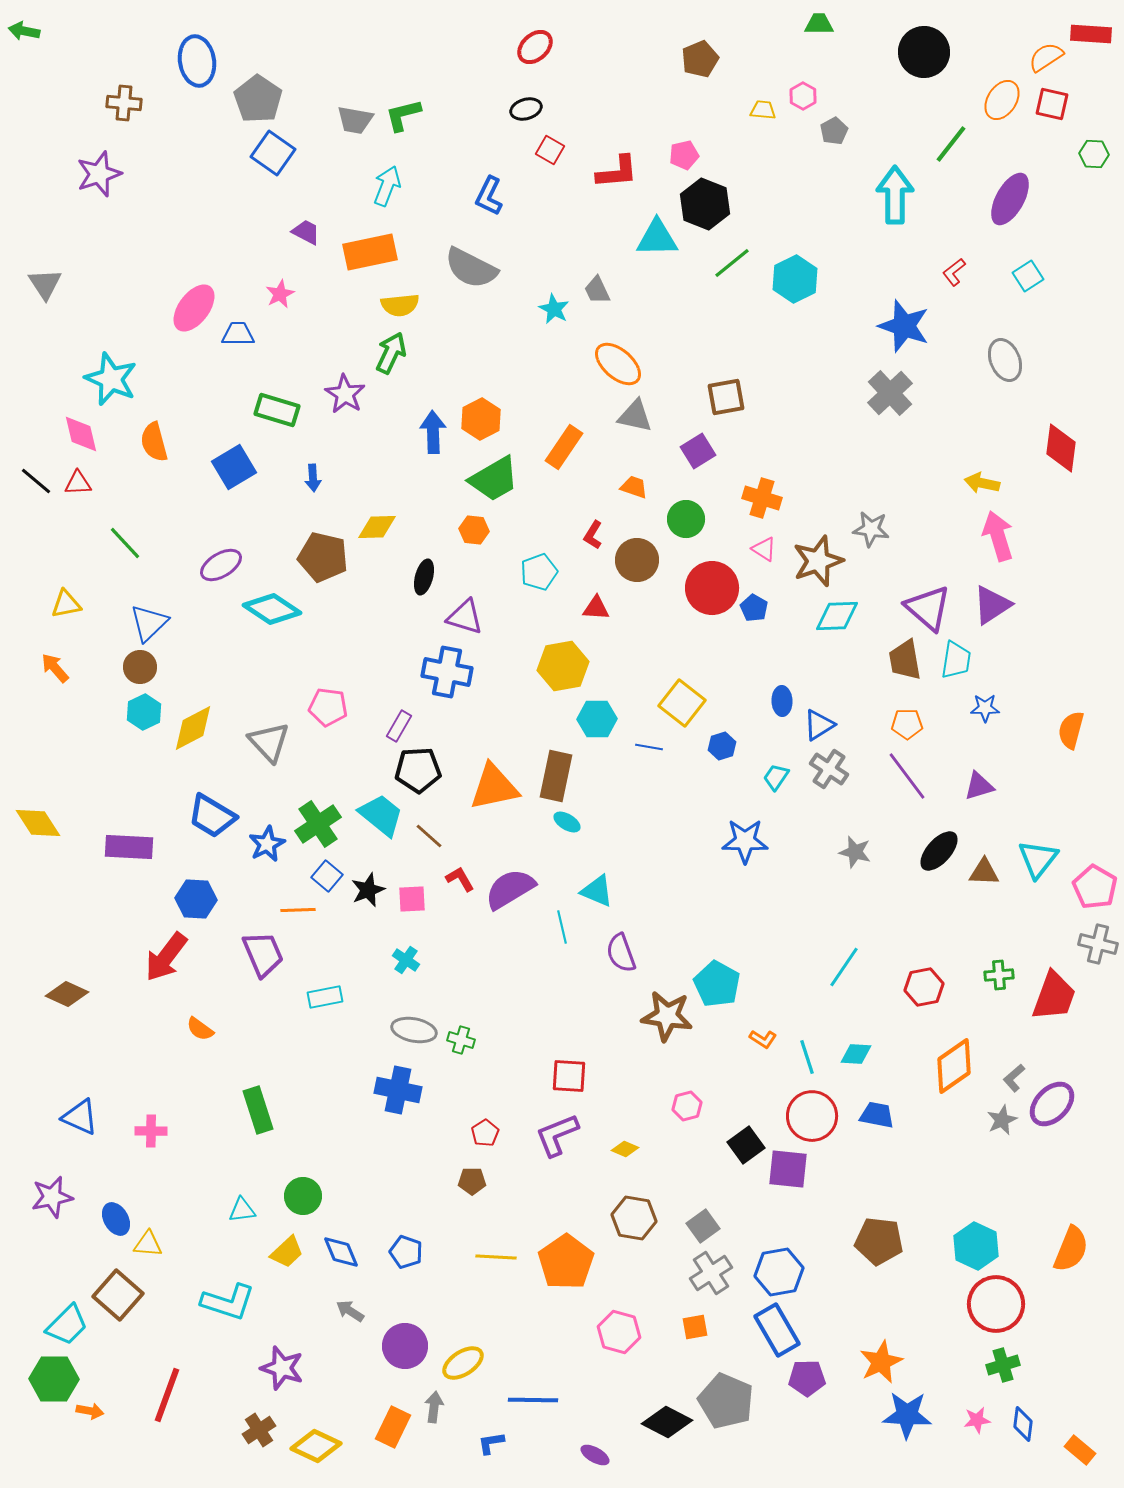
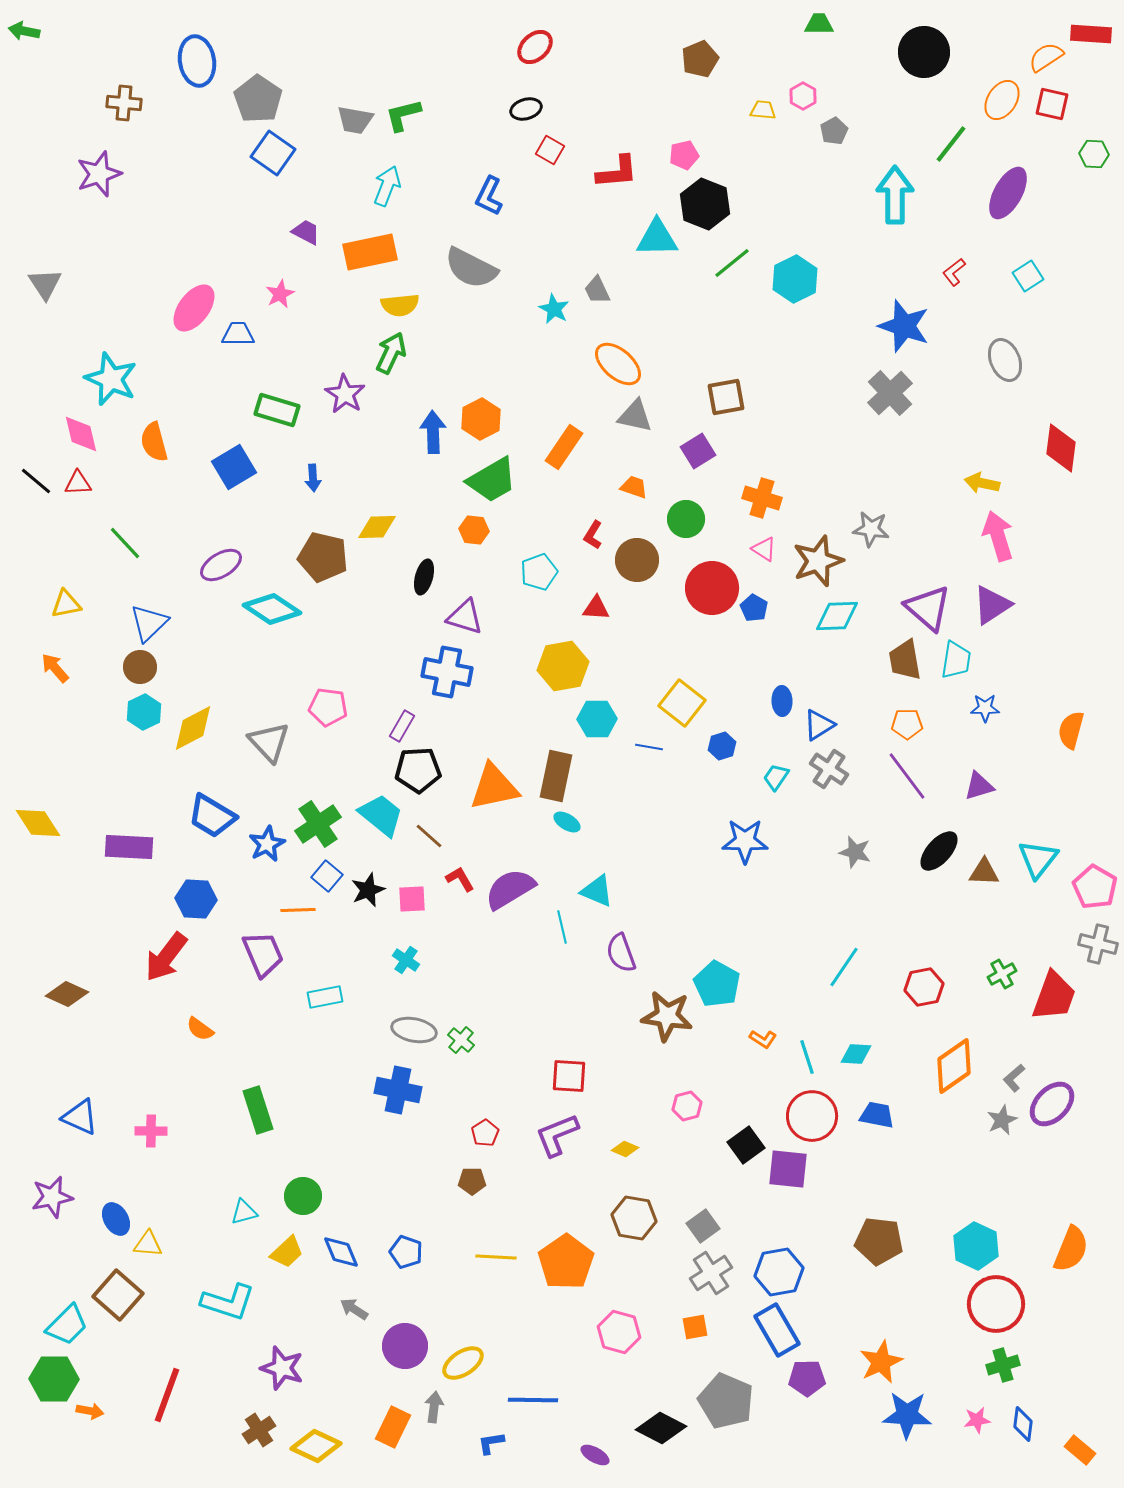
purple ellipse at (1010, 199): moved 2 px left, 6 px up
green trapezoid at (494, 479): moved 2 px left, 1 px down
purple rectangle at (399, 726): moved 3 px right
green cross at (999, 975): moved 3 px right, 1 px up; rotated 24 degrees counterclockwise
green cross at (461, 1040): rotated 24 degrees clockwise
cyan triangle at (242, 1210): moved 2 px right, 2 px down; rotated 8 degrees counterclockwise
gray arrow at (350, 1311): moved 4 px right, 2 px up
black diamond at (667, 1422): moved 6 px left, 6 px down
